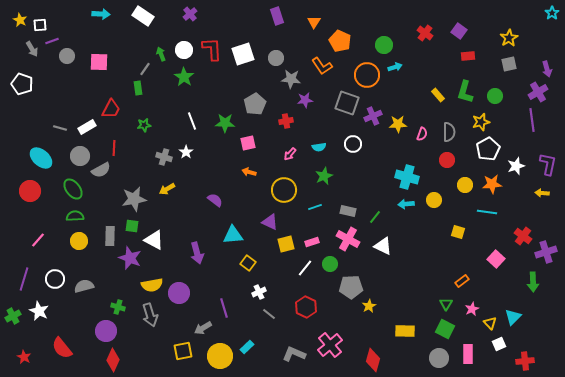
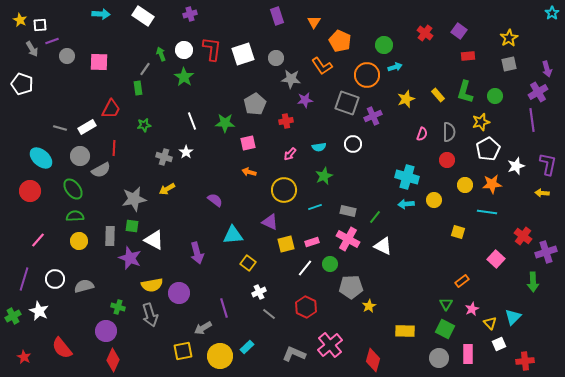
purple cross at (190, 14): rotated 24 degrees clockwise
red L-shape at (212, 49): rotated 10 degrees clockwise
yellow star at (398, 124): moved 8 px right, 25 px up; rotated 18 degrees counterclockwise
